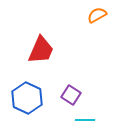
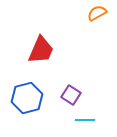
orange semicircle: moved 2 px up
blue hexagon: rotated 20 degrees clockwise
